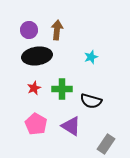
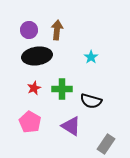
cyan star: rotated 16 degrees counterclockwise
pink pentagon: moved 6 px left, 2 px up
